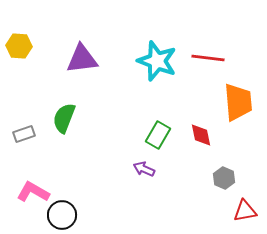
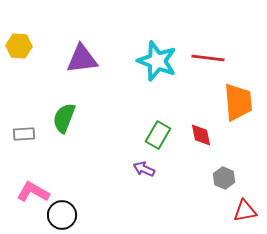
gray rectangle: rotated 15 degrees clockwise
